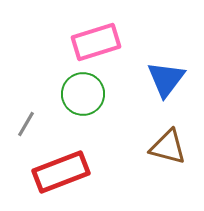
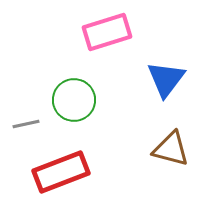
pink rectangle: moved 11 px right, 10 px up
green circle: moved 9 px left, 6 px down
gray line: rotated 48 degrees clockwise
brown triangle: moved 3 px right, 2 px down
